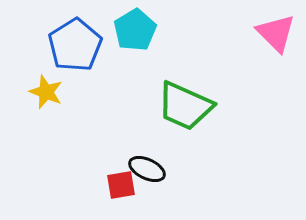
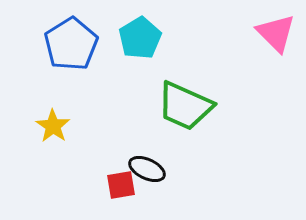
cyan pentagon: moved 5 px right, 8 px down
blue pentagon: moved 4 px left, 1 px up
yellow star: moved 7 px right, 34 px down; rotated 12 degrees clockwise
